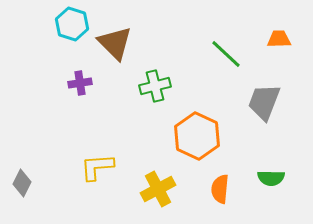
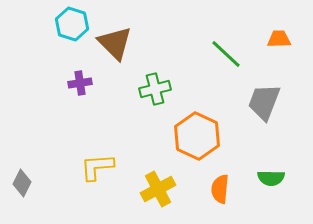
green cross: moved 3 px down
